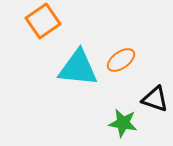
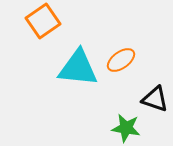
green star: moved 3 px right, 5 px down
